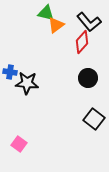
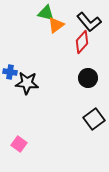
black square: rotated 15 degrees clockwise
